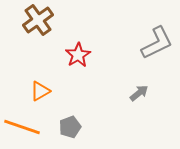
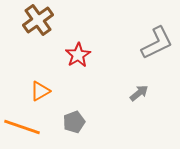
gray pentagon: moved 4 px right, 5 px up
